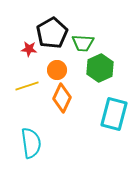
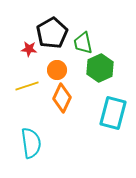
green trapezoid: rotated 75 degrees clockwise
cyan rectangle: moved 1 px left, 1 px up
